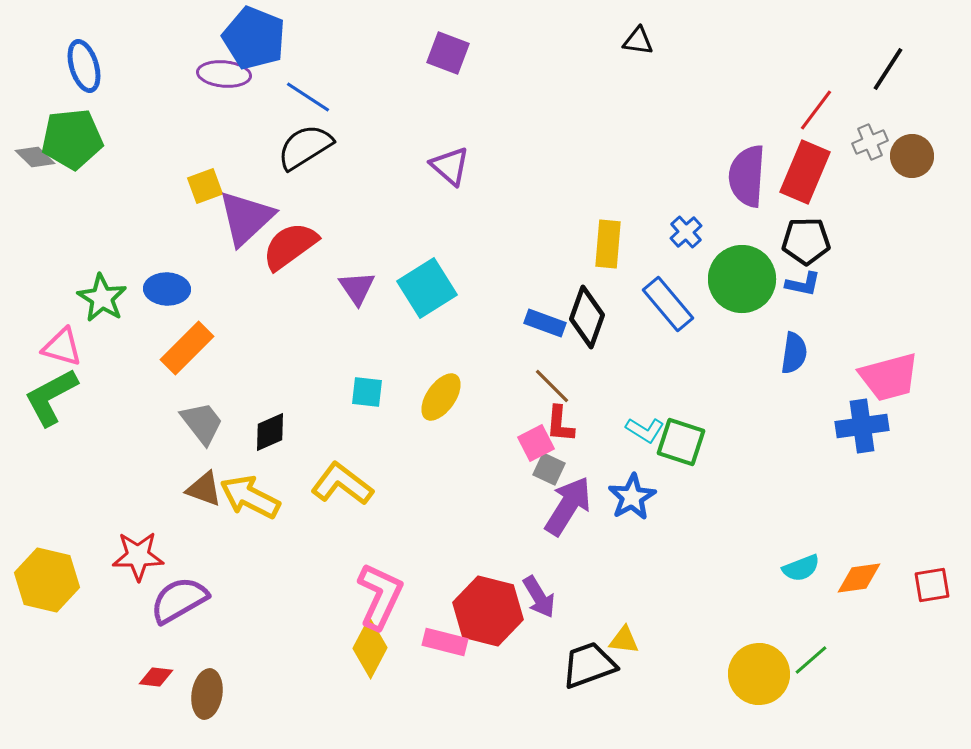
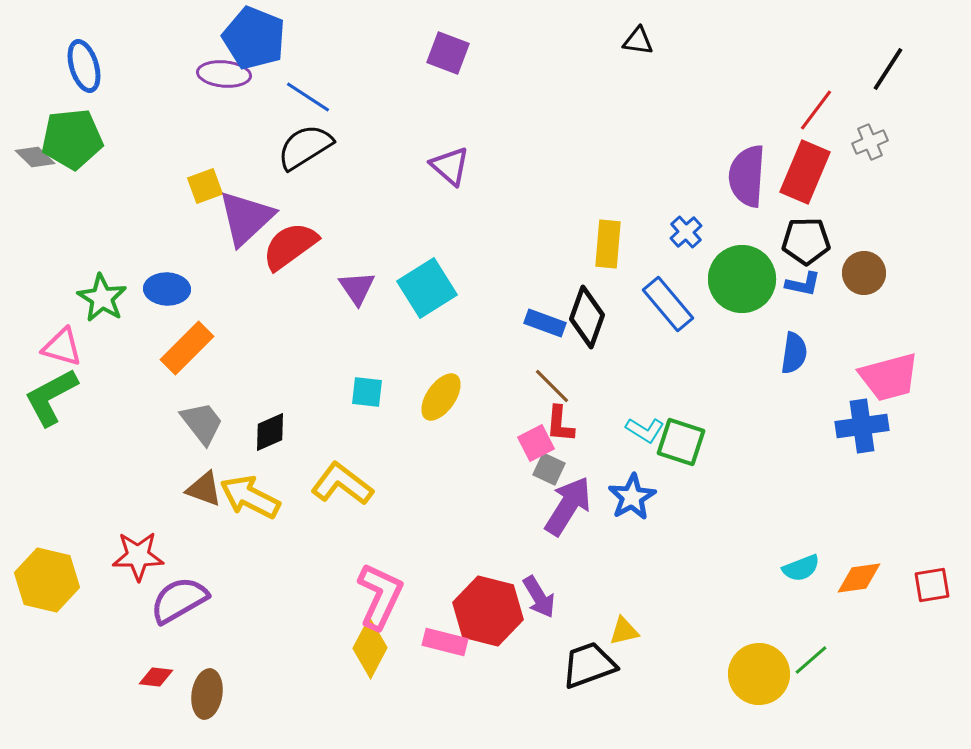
brown circle at (912, 156): moved 48 px left, 117 px down
yellow triangle at (624, 640): moved 9 px up; rotated 20 degrees counterclockwise
